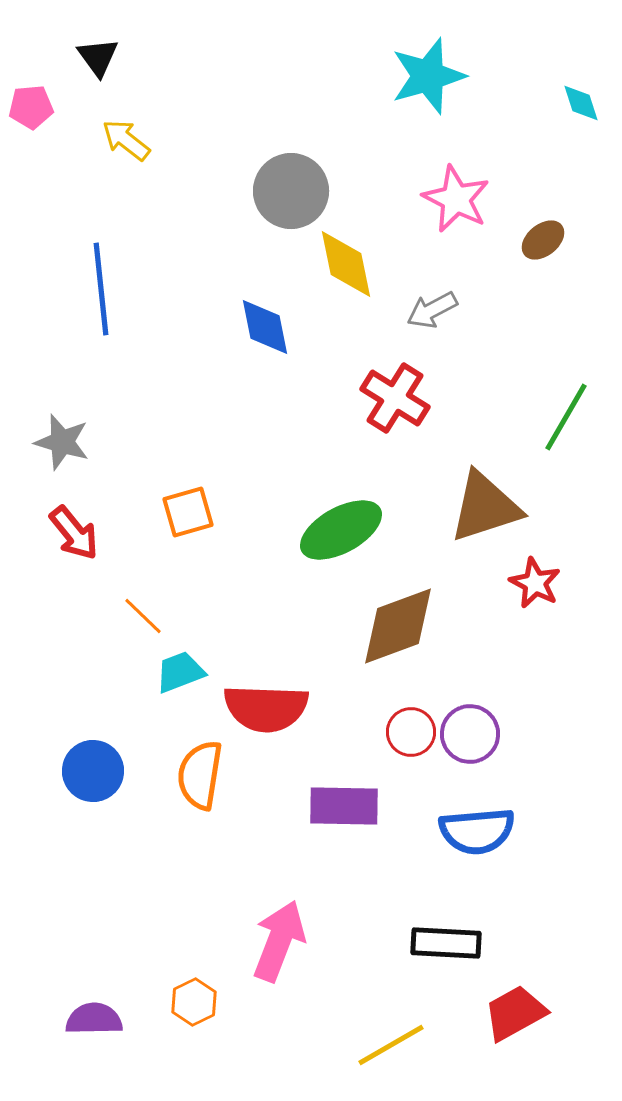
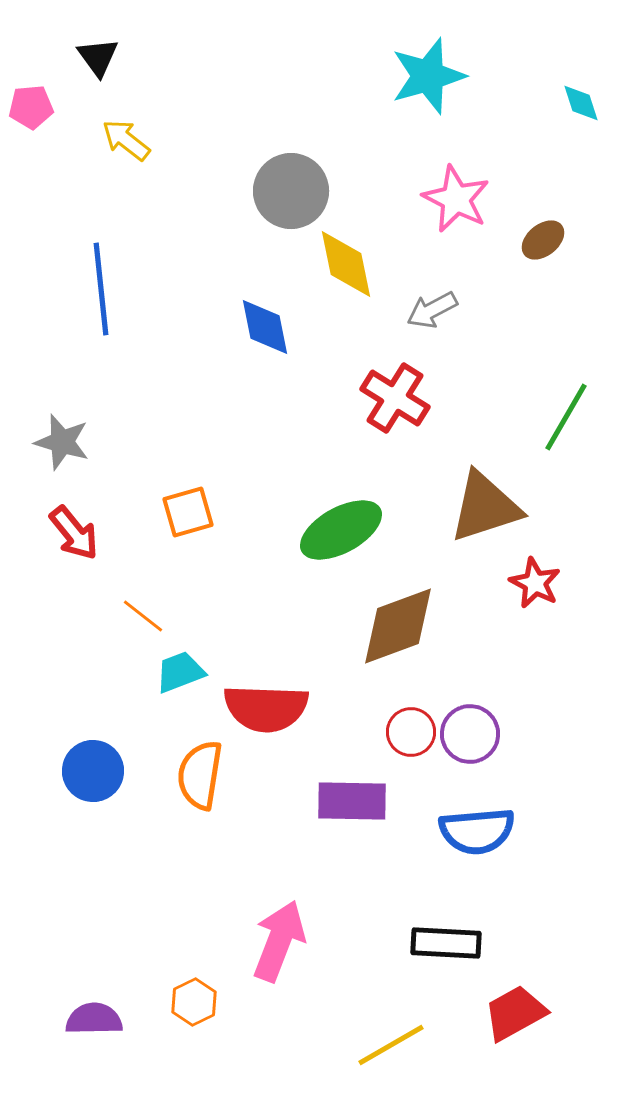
orange line: rotated 6 degrees counterclockwise
purple rectangle: moved 8 px right, 5 px up
